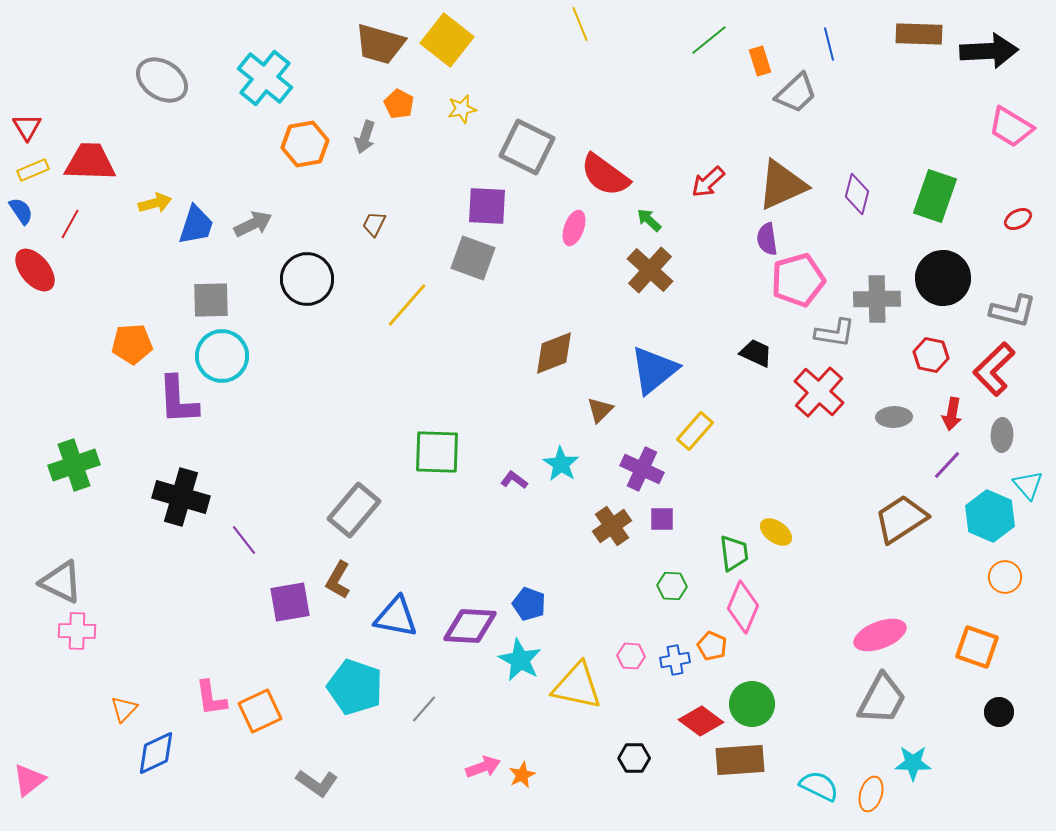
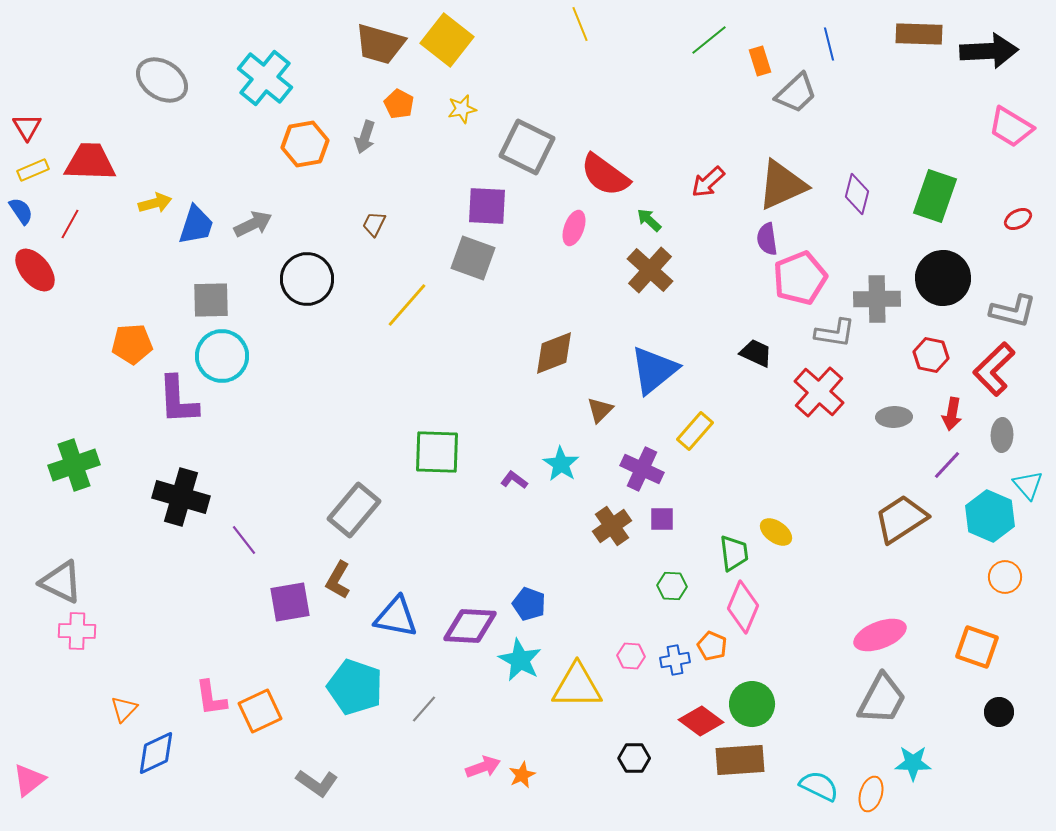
pink pentagon at (798, 280): moved 2 px right, 2 px up; rotated 6 degrees counterclockwise
yellow triangle at (577, 686): rotated 12 degrees counterclockwise
